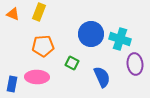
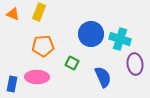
blue semicircle: moved 1 px right
